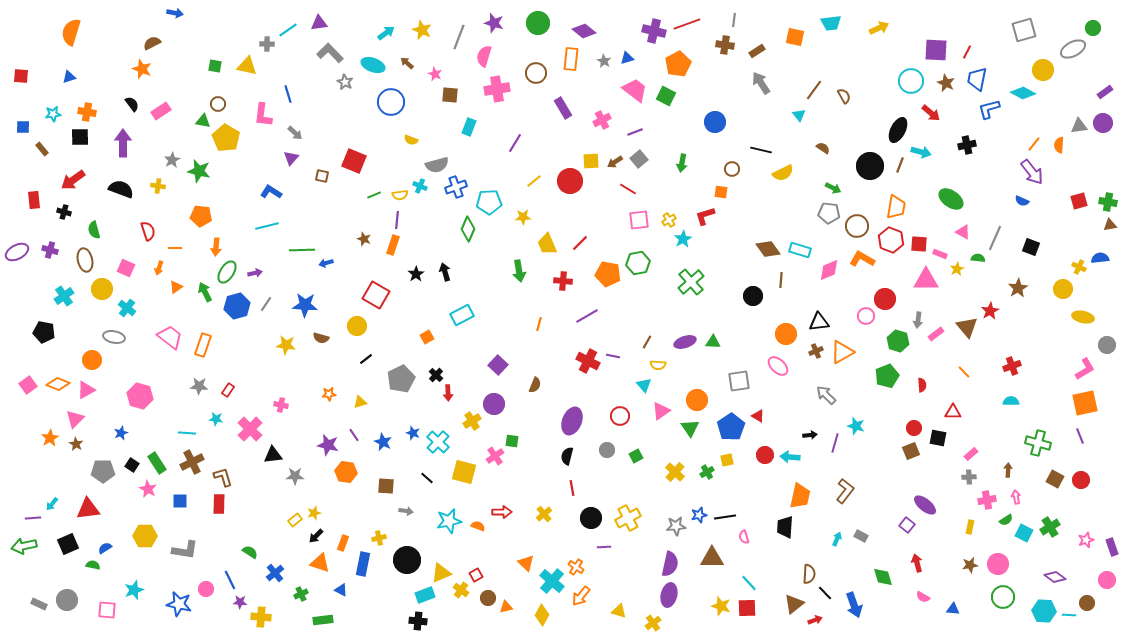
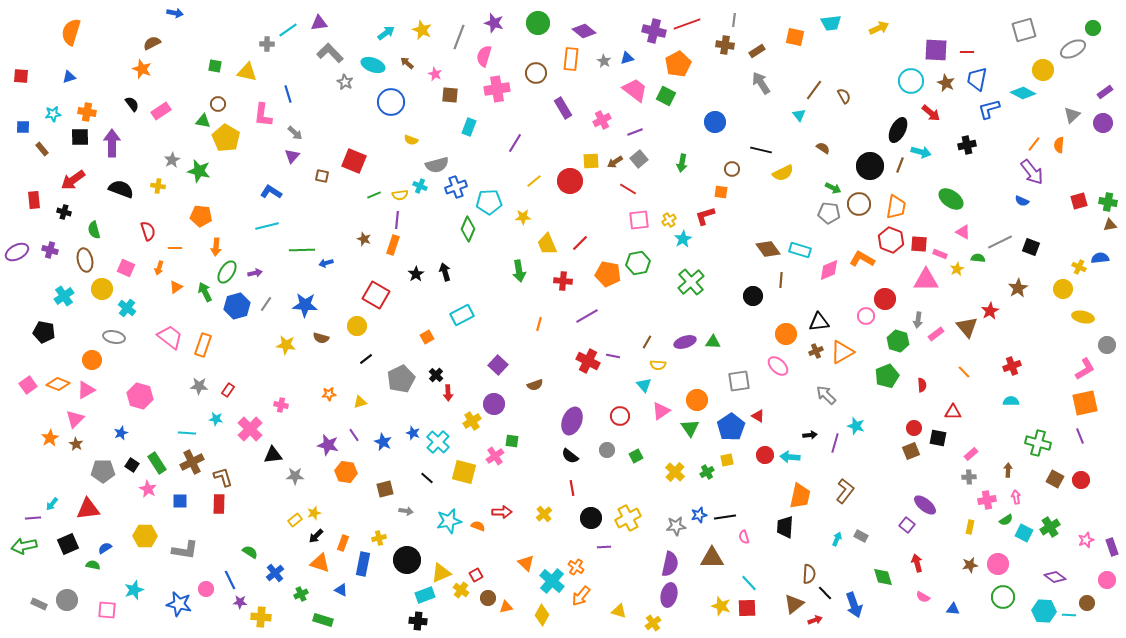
red line at (967, 52): rotated 64 degrees clockwise
yellow triangle at (247, 66): moved 6 px down
gray triangle at (1079, 126): moved 7 px left, 11 px up; rotated 36 degrees counterclockwise
purple arrow at (123, 143): moved 11 px left
purple triangle at (291, 158): moved 1 px right, 2 px up
brown circle at (857, 226): moved 2 px right, 22 px up
gray line at (995, 238): moved 5 px right, 4 px down; rotated 40 degrees clockwise
brown semicircle at (535, 385): rotated 49 degrees clockwise
black semicircle at (567, 456): moved 3 px right; rotated 66 degrees counterclockwise
brown square at (386, 486): moved 1 px left, 3 px down; rotated 18 degrees counterclockwise
green rectangle at (323, 620): rotated 24 degrees clockwise
